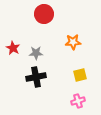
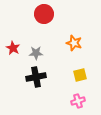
orange star: moved 1 px right, 1 px down; rotated 21 degrees clockwise
